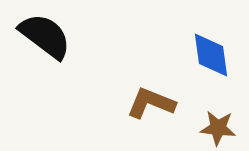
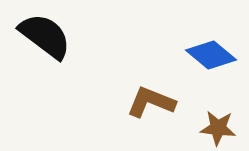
blue diamond: rotated 42 degrees counterclockwise
brown L-shape: moved 1 px up
